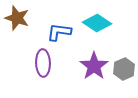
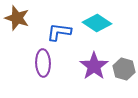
gray hexagon: rotated 20 degrees counterclockwise
